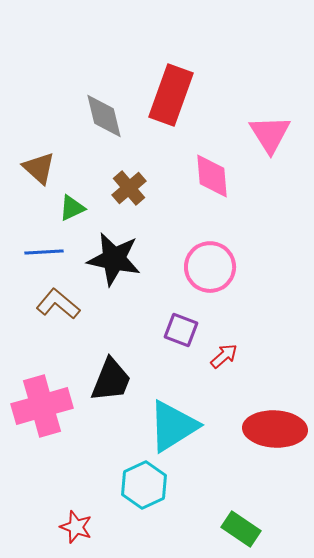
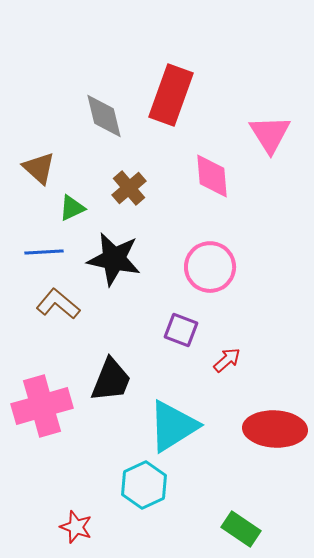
red arrow: moved 3 px right, 4 px down
